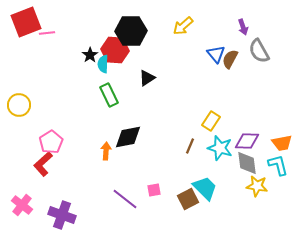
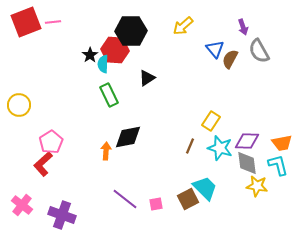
pink line: moved 6 px right, 11 px up
blue triangle: moved 1 px left, 5 px up
pink square: moved 2 px right, 14 px down
